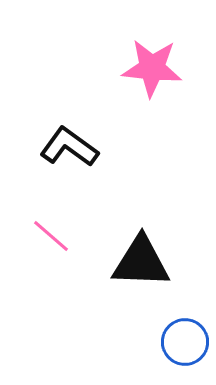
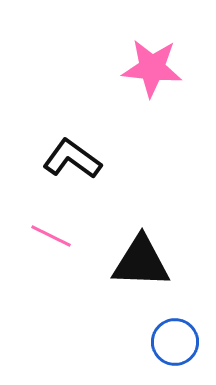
black L-shape: moved 3 px right, 12 px down
pink line: rotated 15 degrees counterclockwise
blue circle: moved 10 px left
